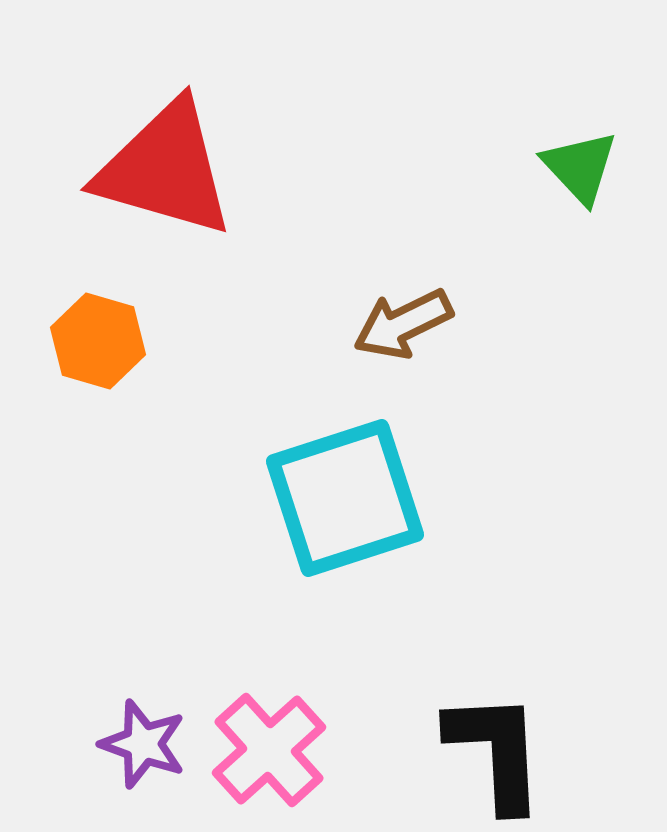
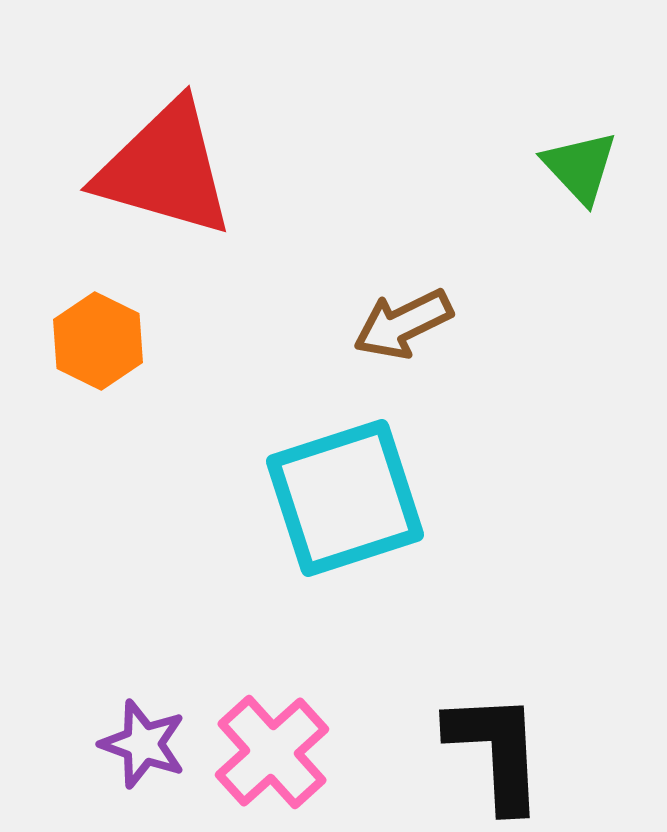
orange hexagon: rotated 10 degrees clockwise
pink cross: moved 3 px right, 2 px down
